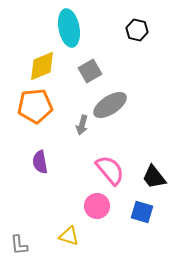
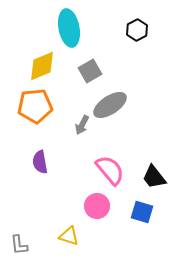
black hexagon: rotated 20 degrees clockwise
gray arrow: rotated 12 degrees clockwise
